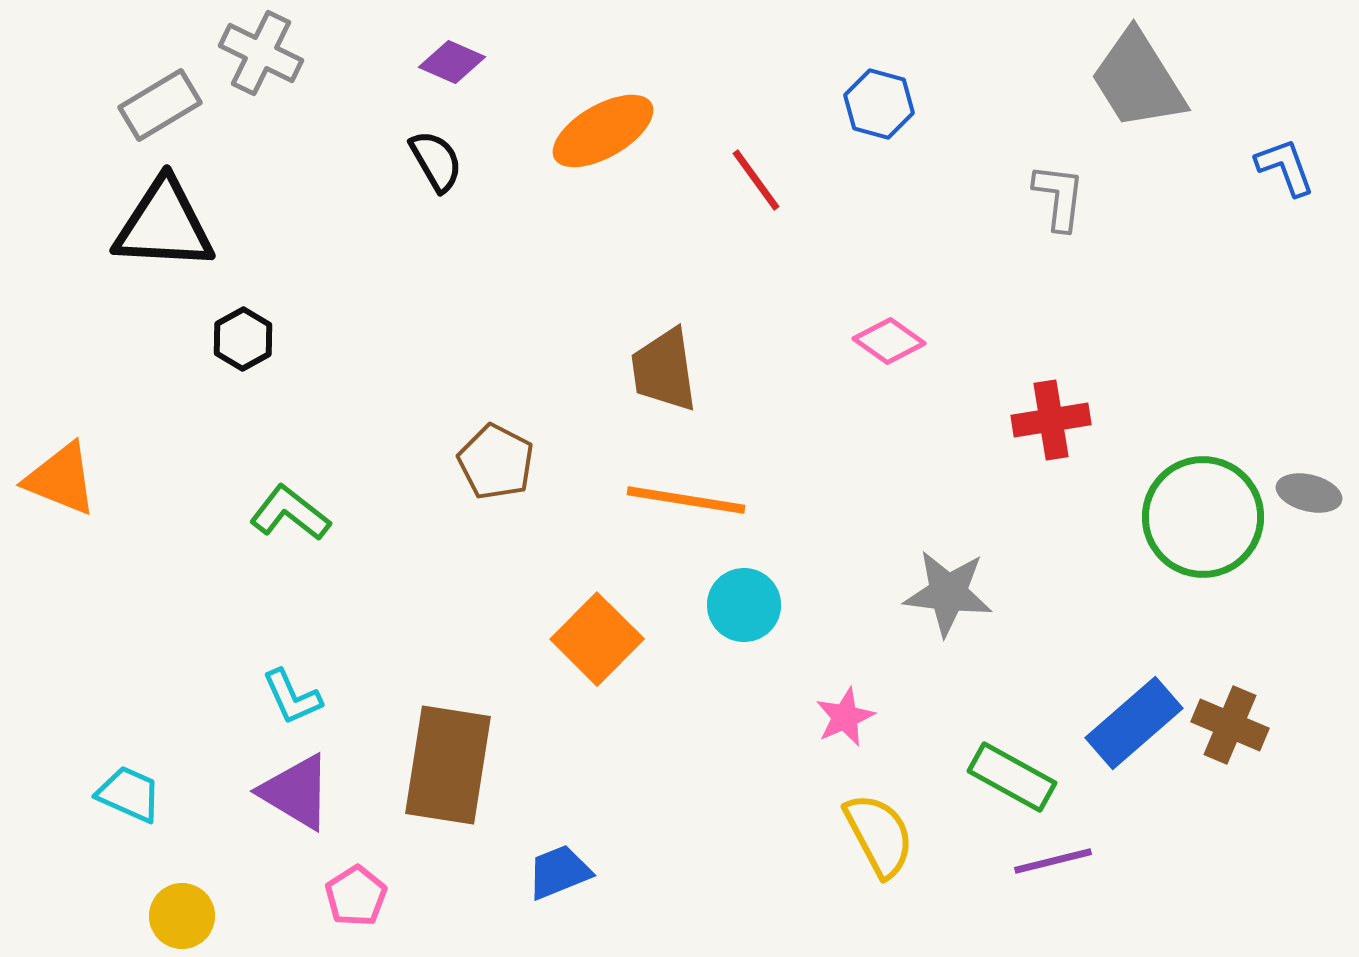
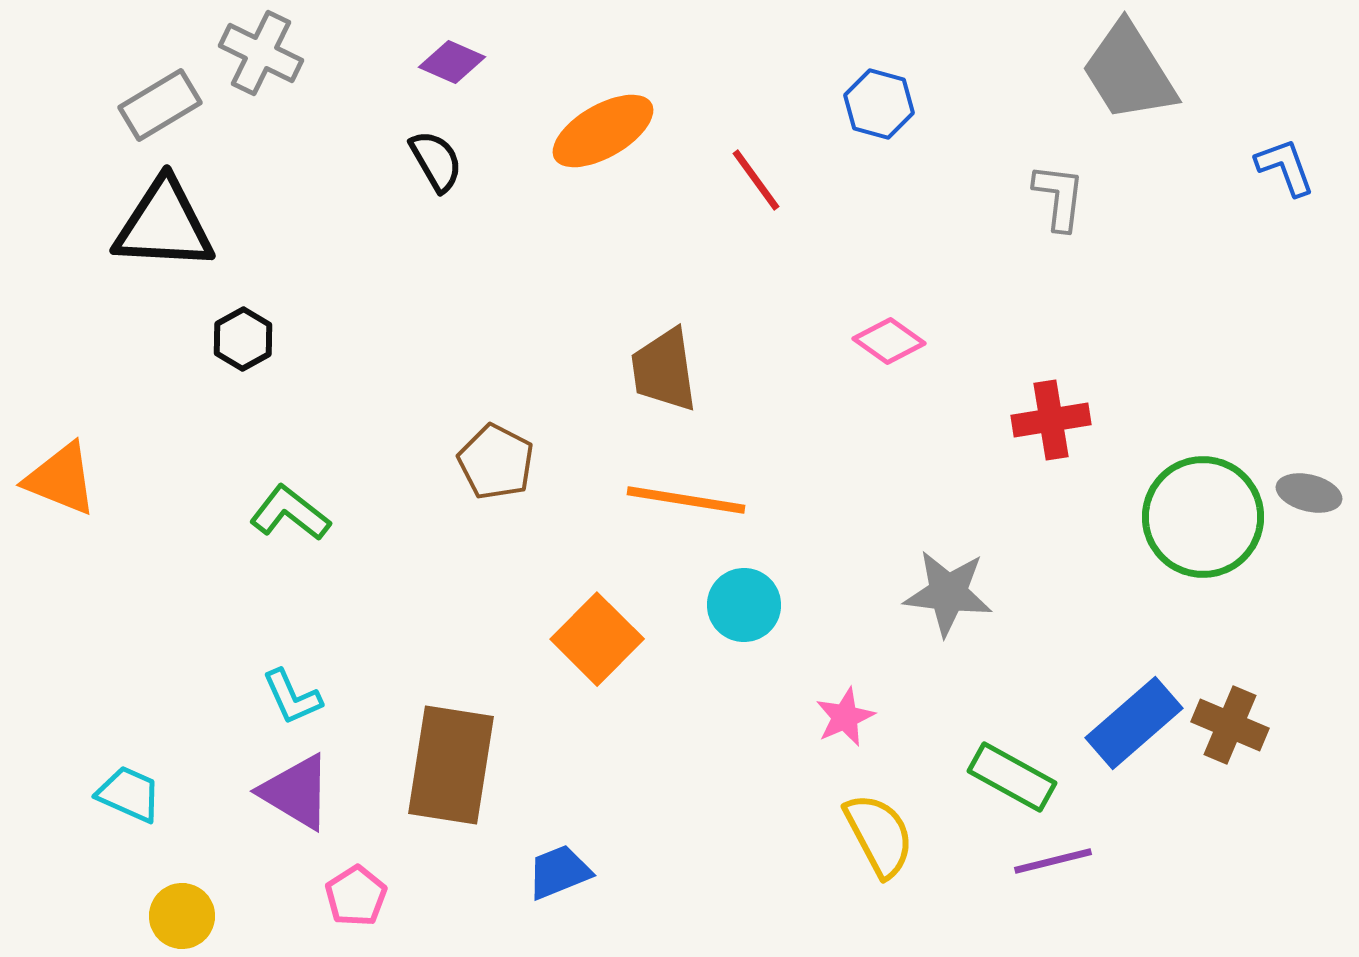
gray trapezoid: moved 9 px left, 8 px up
brown rectangle: moved 3 px right
